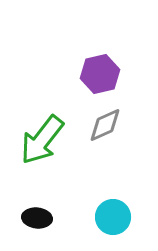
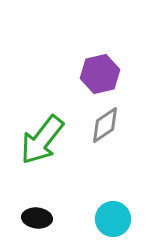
gray diamond: rotated 9 degrees counterclockwise
cyan circle: moved 2 px down
